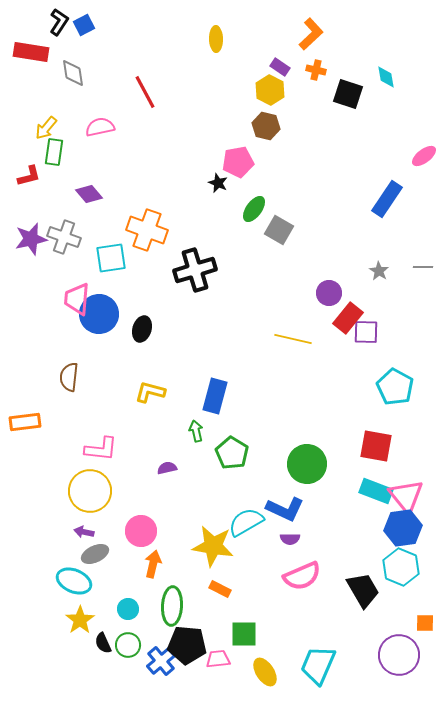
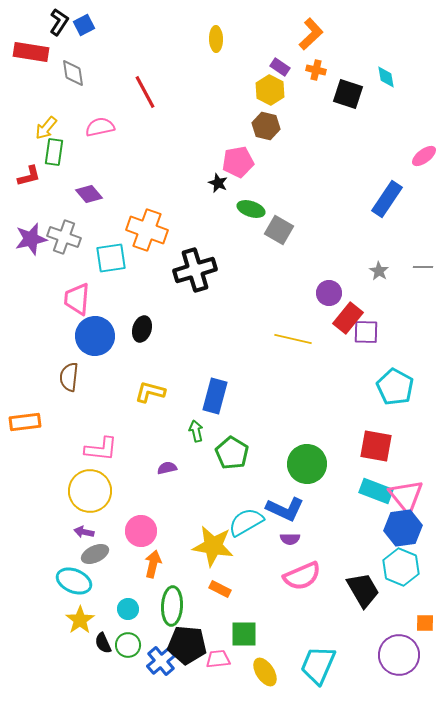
green ellipse at (254, 209): moved 3 px left; rotated 72 degrees clockwise
blue circle at (99, 314): moved 4 px left, 22 px down
